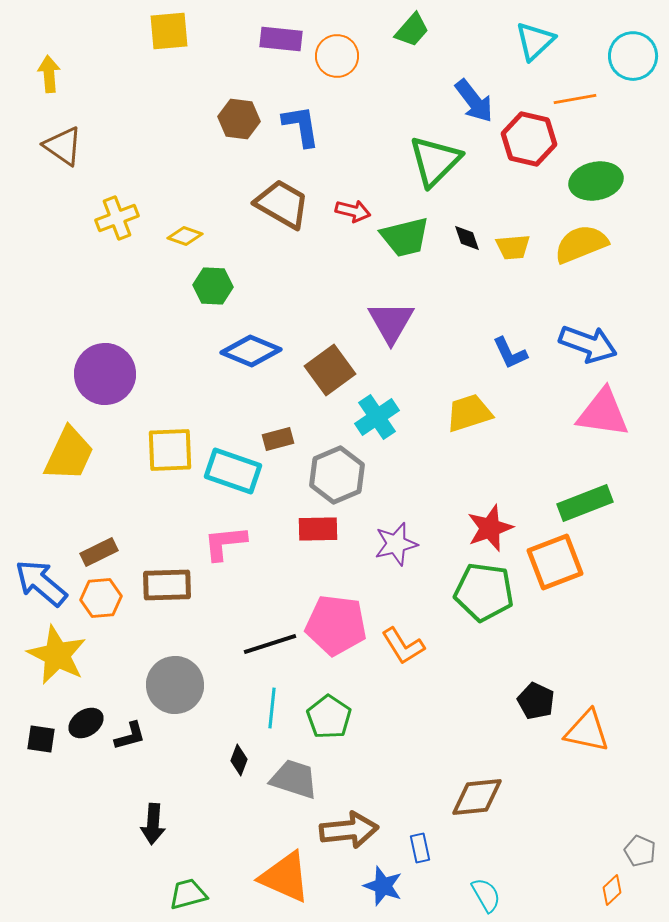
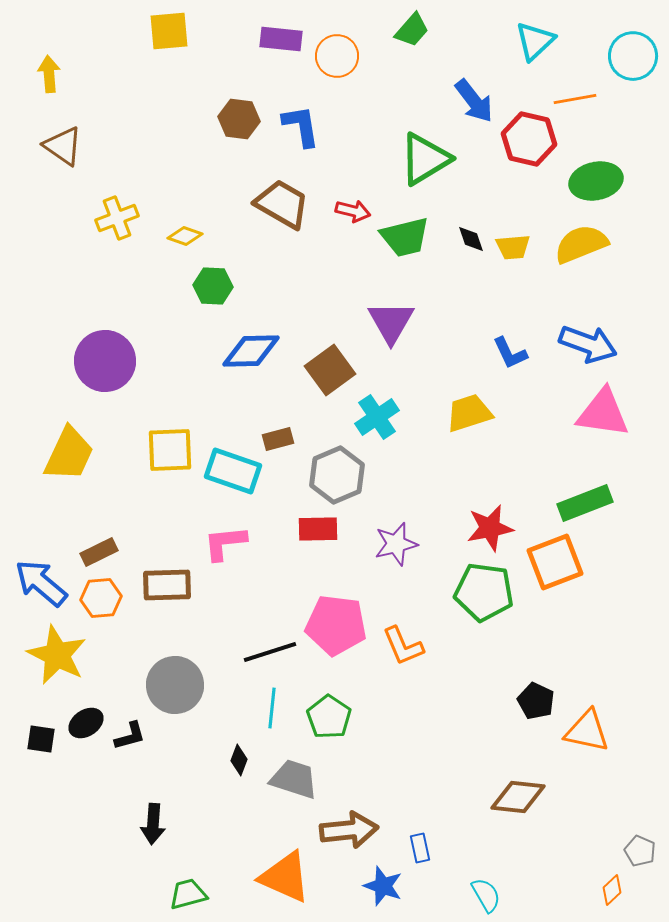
green triangle at (435, 161): moved 10 px left, 2 px up; rotated 14 degrees clockwise
black diamond at (467, 238): moved 4 px right, 1 px down
blue diamond at (251, 351): rotated 24 degrees counterclockwise
purple circle at (105, 374): moved 13 px up
red star at (490, 528): rotated 9 degrees clockwise
black line at (270, 644): moved 8 px down
orange L-shape at (403, 646): rotated 9 degrees clockwise
brown diamond at (477, 797): moved 41 px right; rotated 12 degrees clockwise
